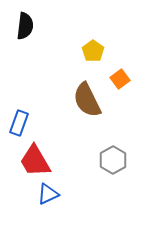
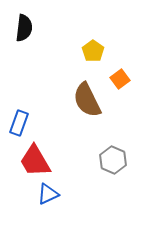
black semicircle: moved 1 px left, 2 px down
gray hexagon: rotated 8 degrees counterclockwise
